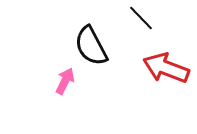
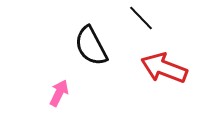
red arrow: moved 2 px left
pink arrow: moved 6 px left, 12 px down
